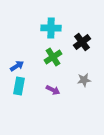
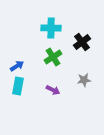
cyan rectangle: moved 1 px left
